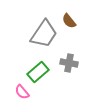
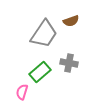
brown semicircle: moved 2 px right; rotated 70 degrees counterclockwise
green rectangle: moved 2 px right
pink semicircle: rotated 56 degrees clockwise
